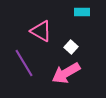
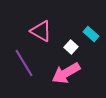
cyan rectangle: moved 9 px right, 22 px down; rotated 42 degrees clockwise
